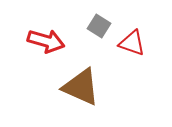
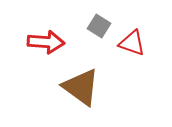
red arrow: moved 1 px down; rotated 12 degrees counterclockwise
brown triangle: rotated 12 degrees clockwise
